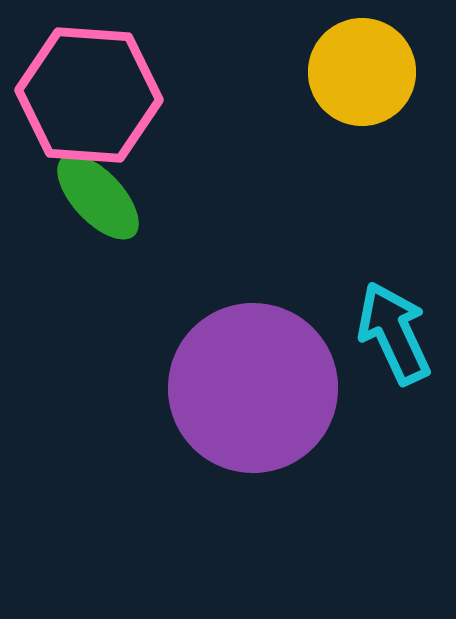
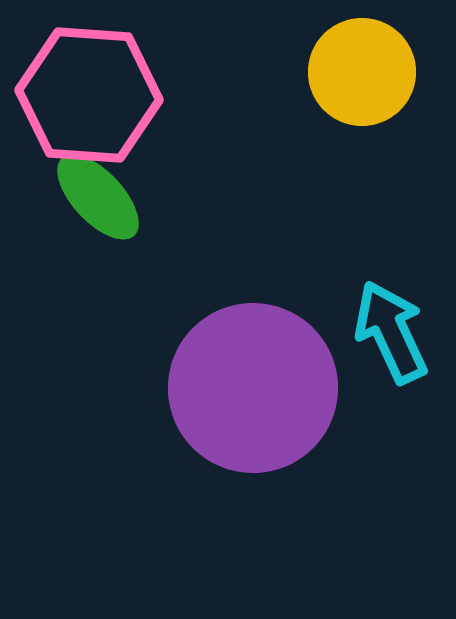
cyan arrow: moved 3 px left, 1 px up
